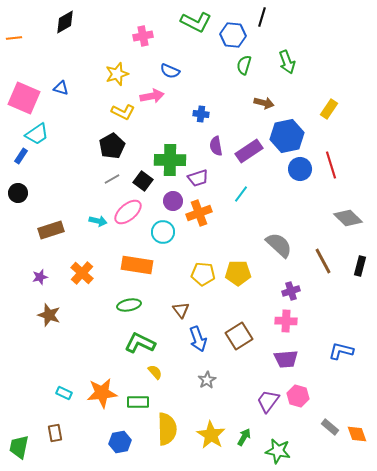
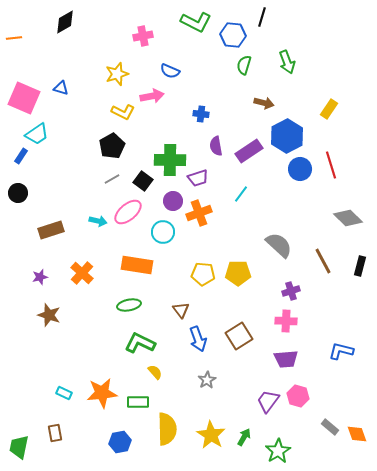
blue hexagon at (287, 136): rotated 16 degrees counterclockwise
green star at (278, 451): rotated 30 degrees clockwise
